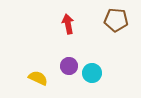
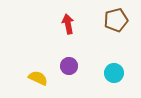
brown pentagon: rotated 20 degrees counterclockwise
cyan circle: moved 22 px right
